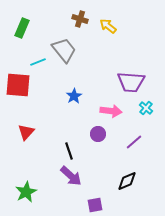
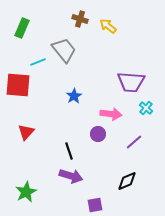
pink arrow: moved 3 px down
purple arrow: rotated 25 degrees counterclockwise
